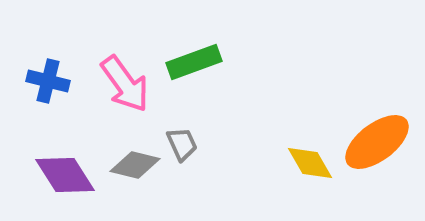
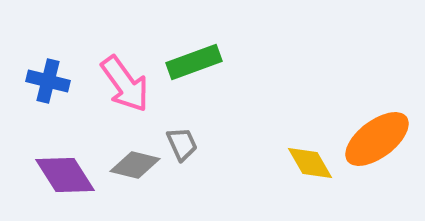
orange ellipse: moved 3 px up
